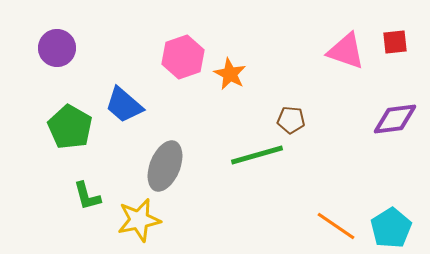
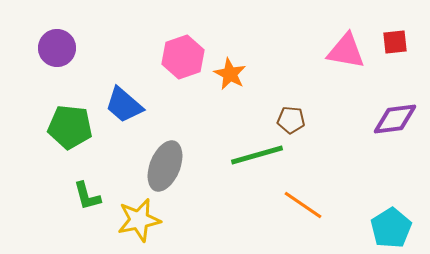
pink triangle: rotated 9 degrees counterclockwise
green pentagon: rotated 24 degrees counterclockwise
orange line: moved 33 px left, 21 px up
